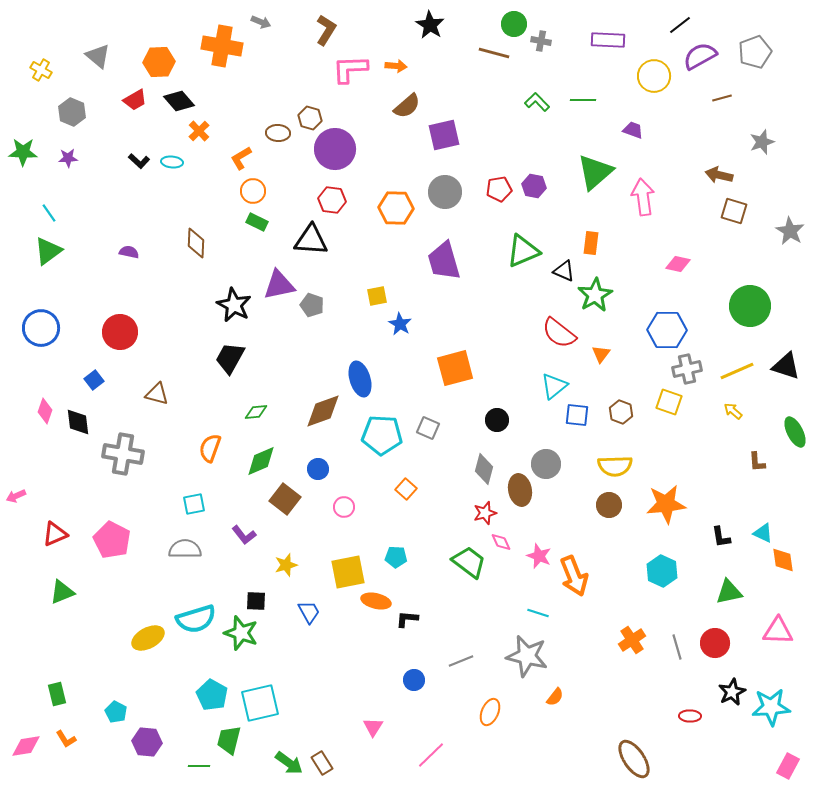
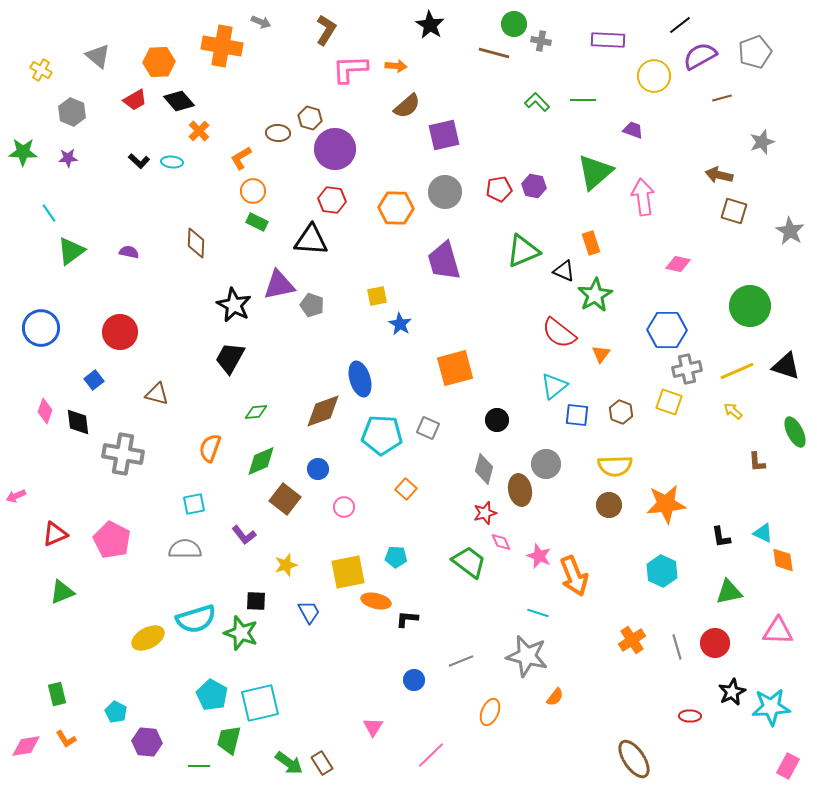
orange rectangle at (591, 243): rotated 25 degrees counterclockwise
green triangle at (48, 251): moved 23 px right
